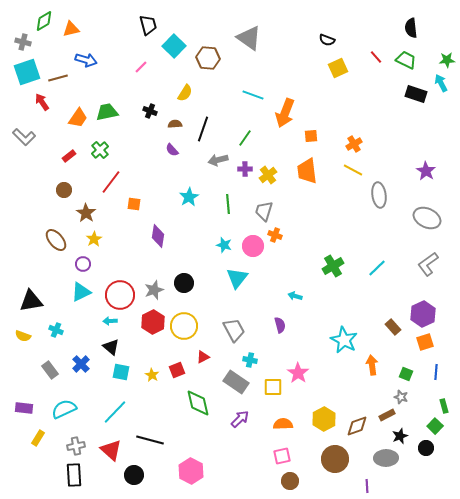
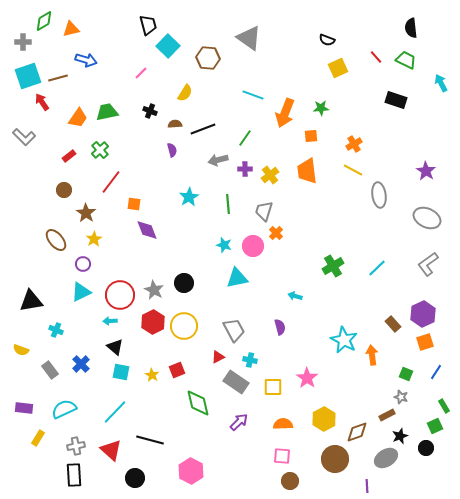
gray cross at (23, 42): rotated 14 degrees counterclockwise
cyan square at (174, 46): moved 6 px left
green star at (447, 60): moved 126 px left, 48 px down
pink line at (141, 67): moved 6 px down
cyan square at (27, 72): moved 1 px right, 4 px down
black rectangle at (416, 94): moved 20 px left, 6 px down
black line at (203, 129): rotated 50 degrees clockwise
purple semicircle at (172, 150): rotated 152 degrees counterclockwise
yellow cross at (268, 175): moved 2 px right
orange cross at (275, 235): moved 1 px right, 2 px up; rotated 24 degrees clockwise
purple diamond at (158, 236): moved 11 px left, 6 px up; rotated 30 degrees counterclockwise
cyan triangle at (237, 278): rotated 40 degrees clockwise
gray star at (154, 290): rotated 24 degrees counterclockwise
purple semicircle at (280, 325): moved 2 px down
brown rectangle at (393, 327): moved 3 px up
yellow semicircle at (23, 336): moved 2 px left, 14 px down
black triangle at (111, 347): moved 4 px right
red triangle at (203, 357): moved 15 px right
orange arrow at (372, 365): moved 10 px up
blue line at (436, 372): rotated 28 degrees clockwise
pink star at (298, 373): moved 9 px right, 5 px down
green rectangle at (444, 406): rotated 16 degrees counterclockwise
purple arrow at (240, 419): moved 1 px left, 3 px down
brown diamond at (357, 426): moved 6 px down
green square at (435, 426): rotated 21 degrees clockwise
pink square at (282, 456): rotated 18 degrees clockwise
gray ellipse at (386, 458): rotated 30 degrees counterclockwise
black circle at (134, 475): moved 1 px right, 3 px down
